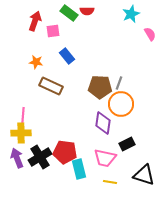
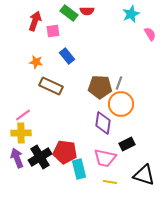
pink line: rotated 49 degrees clockwise
